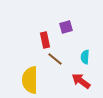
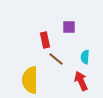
purple square: moved 3 px right; rotated 16 degrees clockwise
brown line: moved 1 px right
red arrow: rotated 30 degrees clockwise
